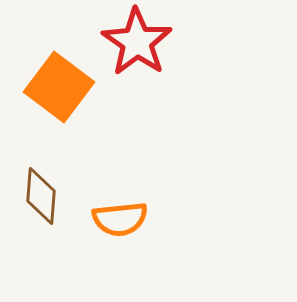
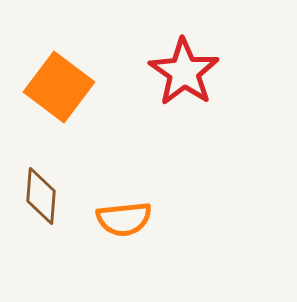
red star: moved 47 px right, 30 px down
orange semicircle: moved 4 px right
